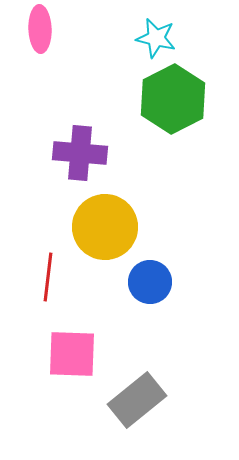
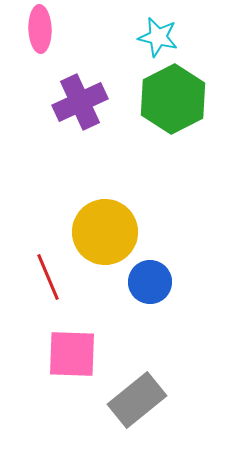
cyan star: moved 2 px right, 1 px up
purple cross: moved 51 px up; rotated 30 degrees counterclockwise
yellow circle: moved 5 px down
red line: rotated 30 degrees counterclockwise
